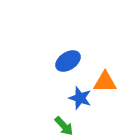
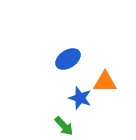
blue ellipse: moved 2 px up
